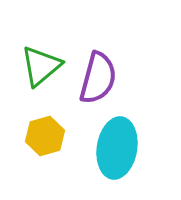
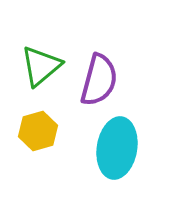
purple semicircle: moved 1 px right, 2 px down
yellow hexagon: moved 7 px left, 5 px up
